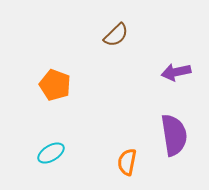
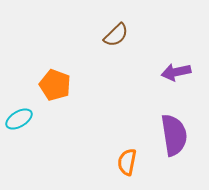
cyan ellipse: moved 32 px left, 34 px up
